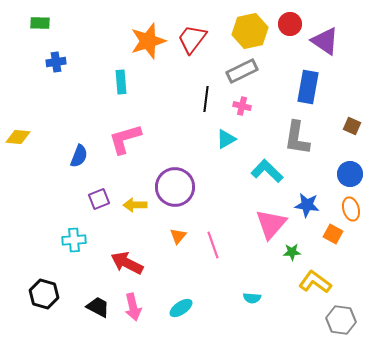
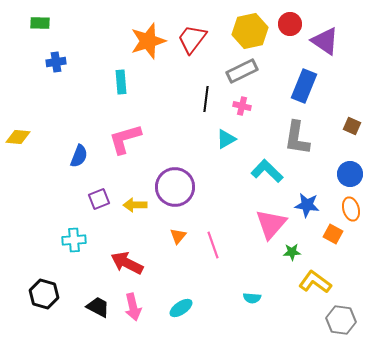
blue rectangle: moved 4 px left, 1 px up; rotated 12 degrees clockwise
